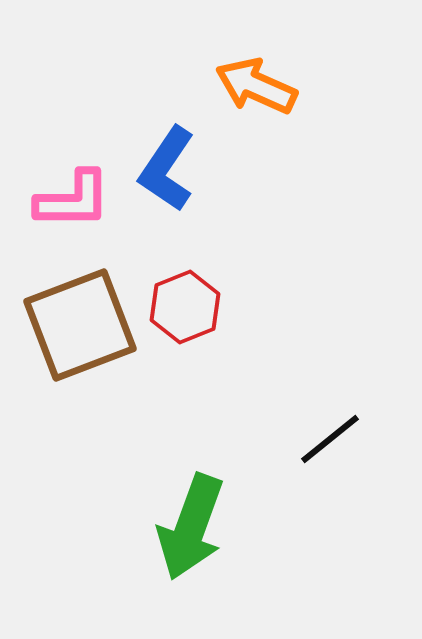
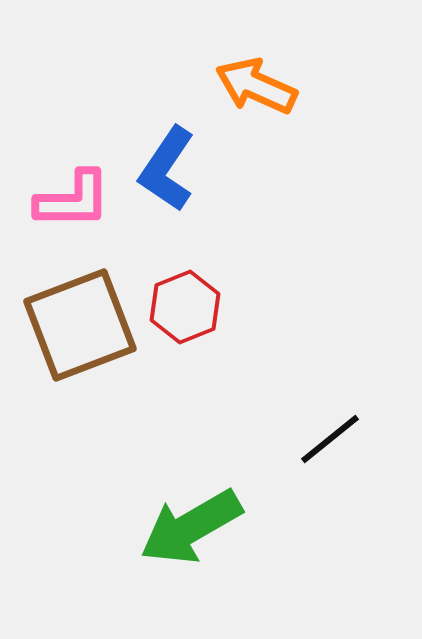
green arrow: rotated 40 degrees clockwise
